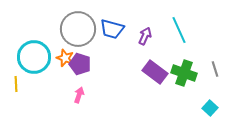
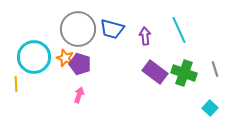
purple arrow: rotated 30 degrees counterclockwise
